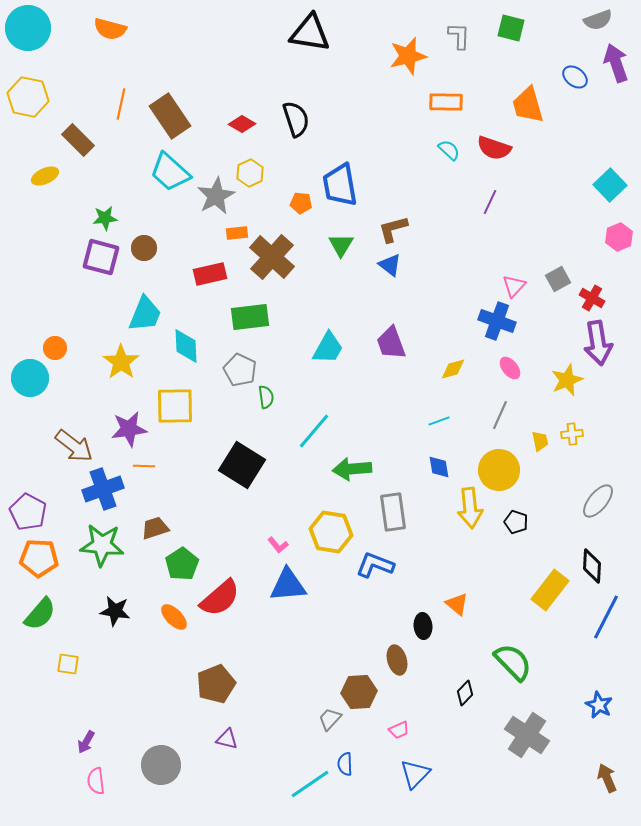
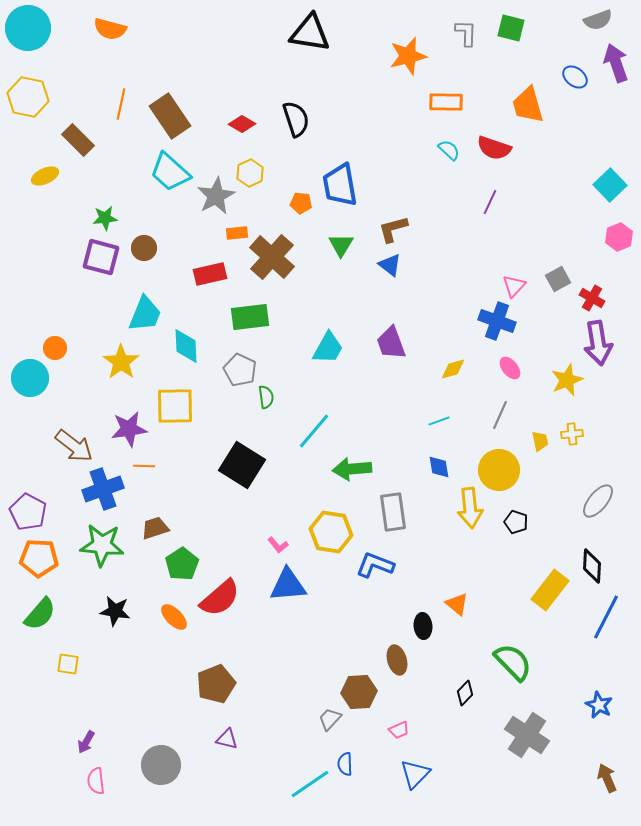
gray L-shape at (459, 36): moved 7 px right, 3 px up
